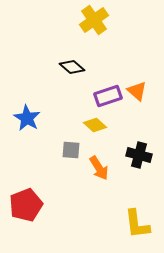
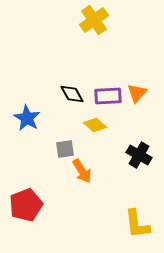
black diamond: moved 27 px down; rotated 20 degrees clockwise
orange triangle: moved 2 px down; rotated 30 degrees clockwise
purple rectangle: rotated 16 degrees clockwise
gray square: moved 6 px left, 1 px up; rotated 12 degrees counterclockwise
black cross: rotated 15 degrees clockwise
orange arrow: moved 17 px left, 3 px down
